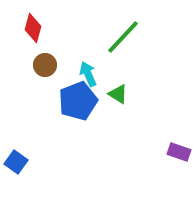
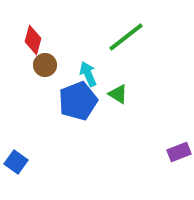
red diamond: moved 12 px down
green line: moved 3 px right; rotated 9 degrees clockwise
purple rectangle: rotated 40 degrees counterclockwise
